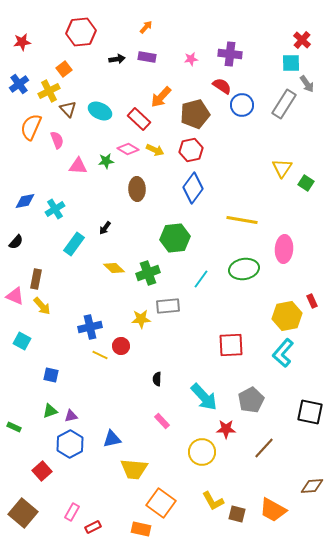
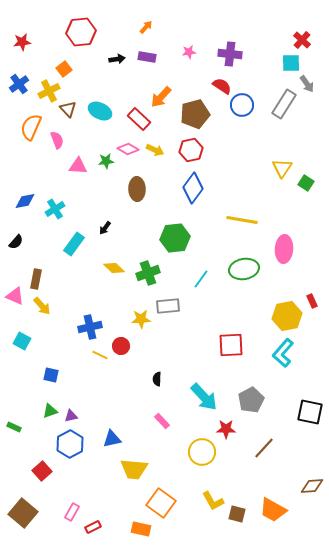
pink star at (191, 59): moved 2 px left, 7 px up
